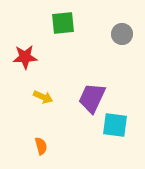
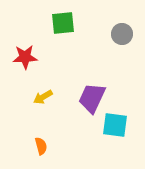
yellow arrow: rotated 126 degrees clockwise
